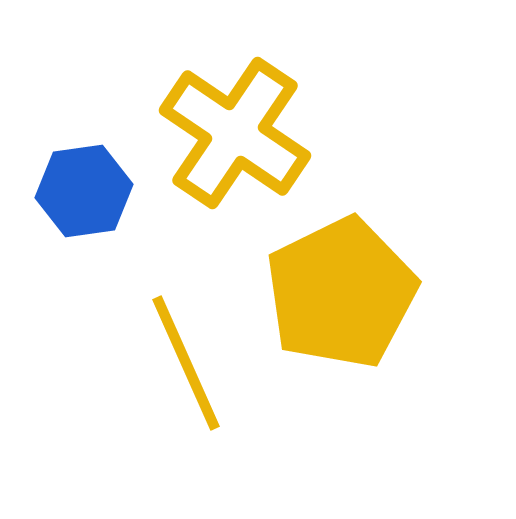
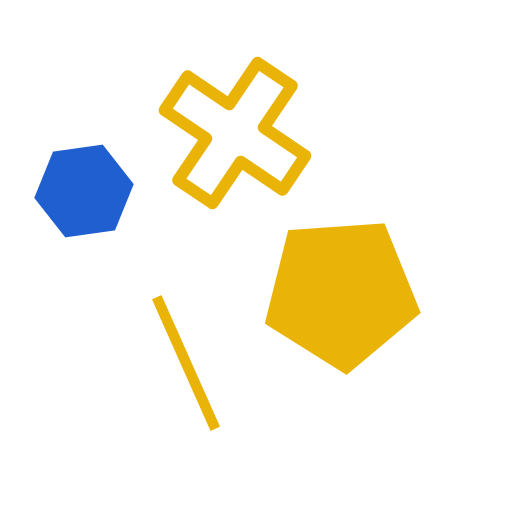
yellow pentagon: rotated 22 degrees clockwise
